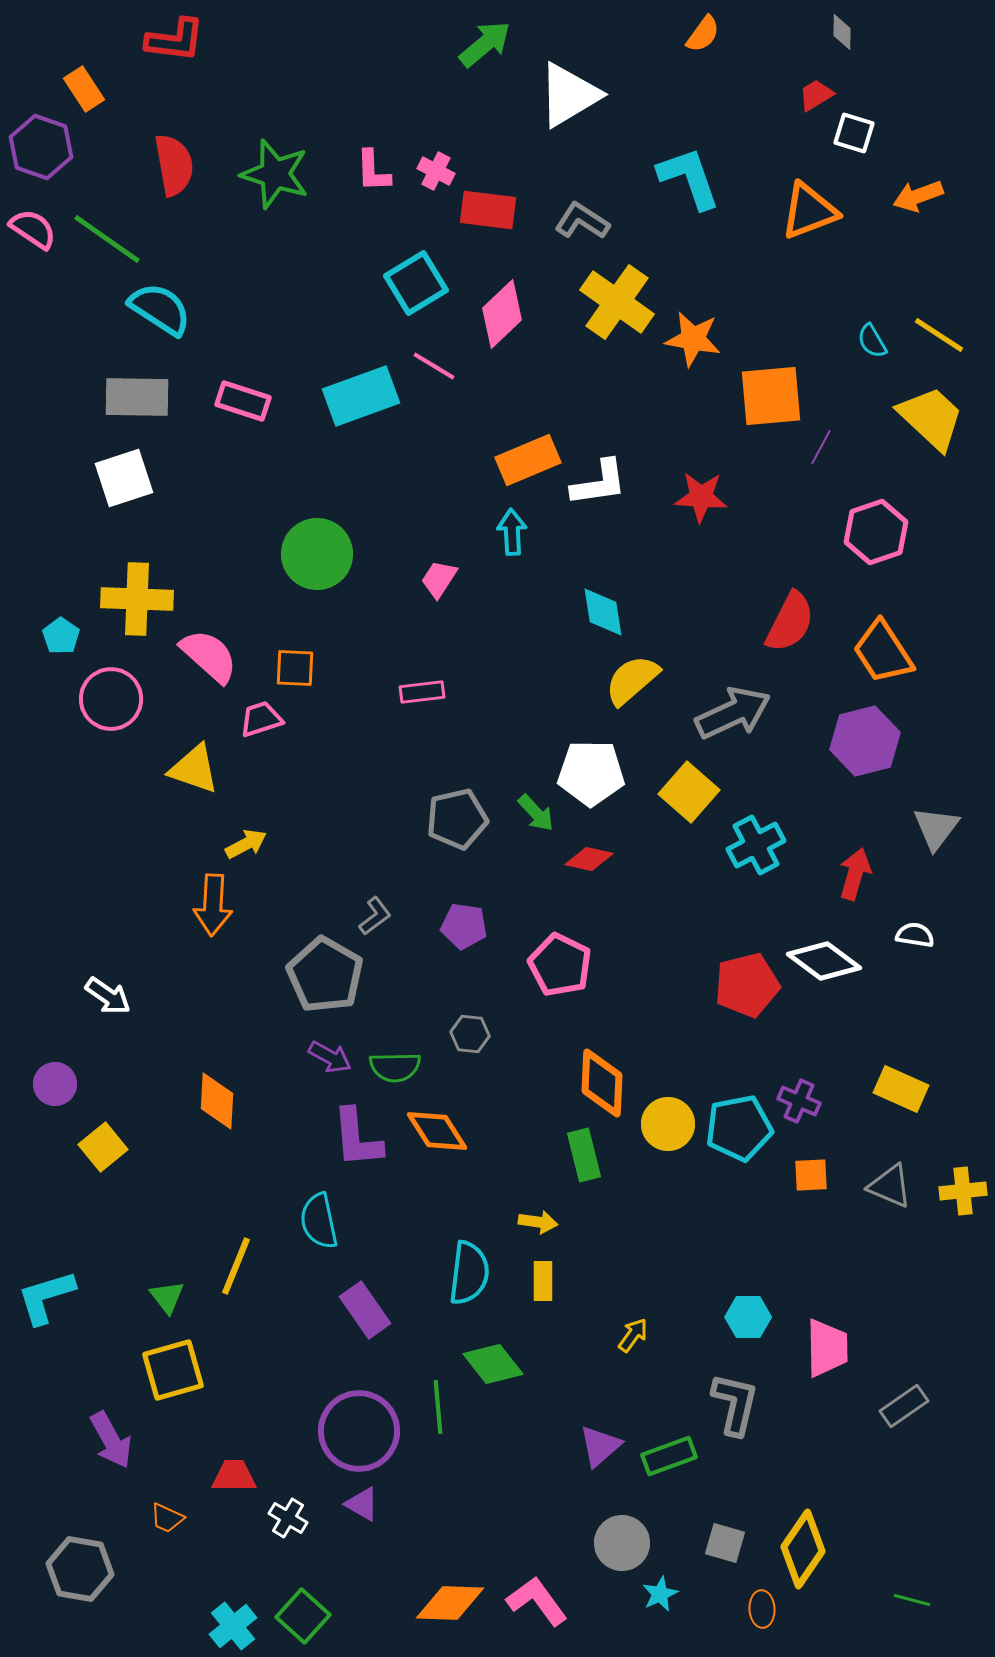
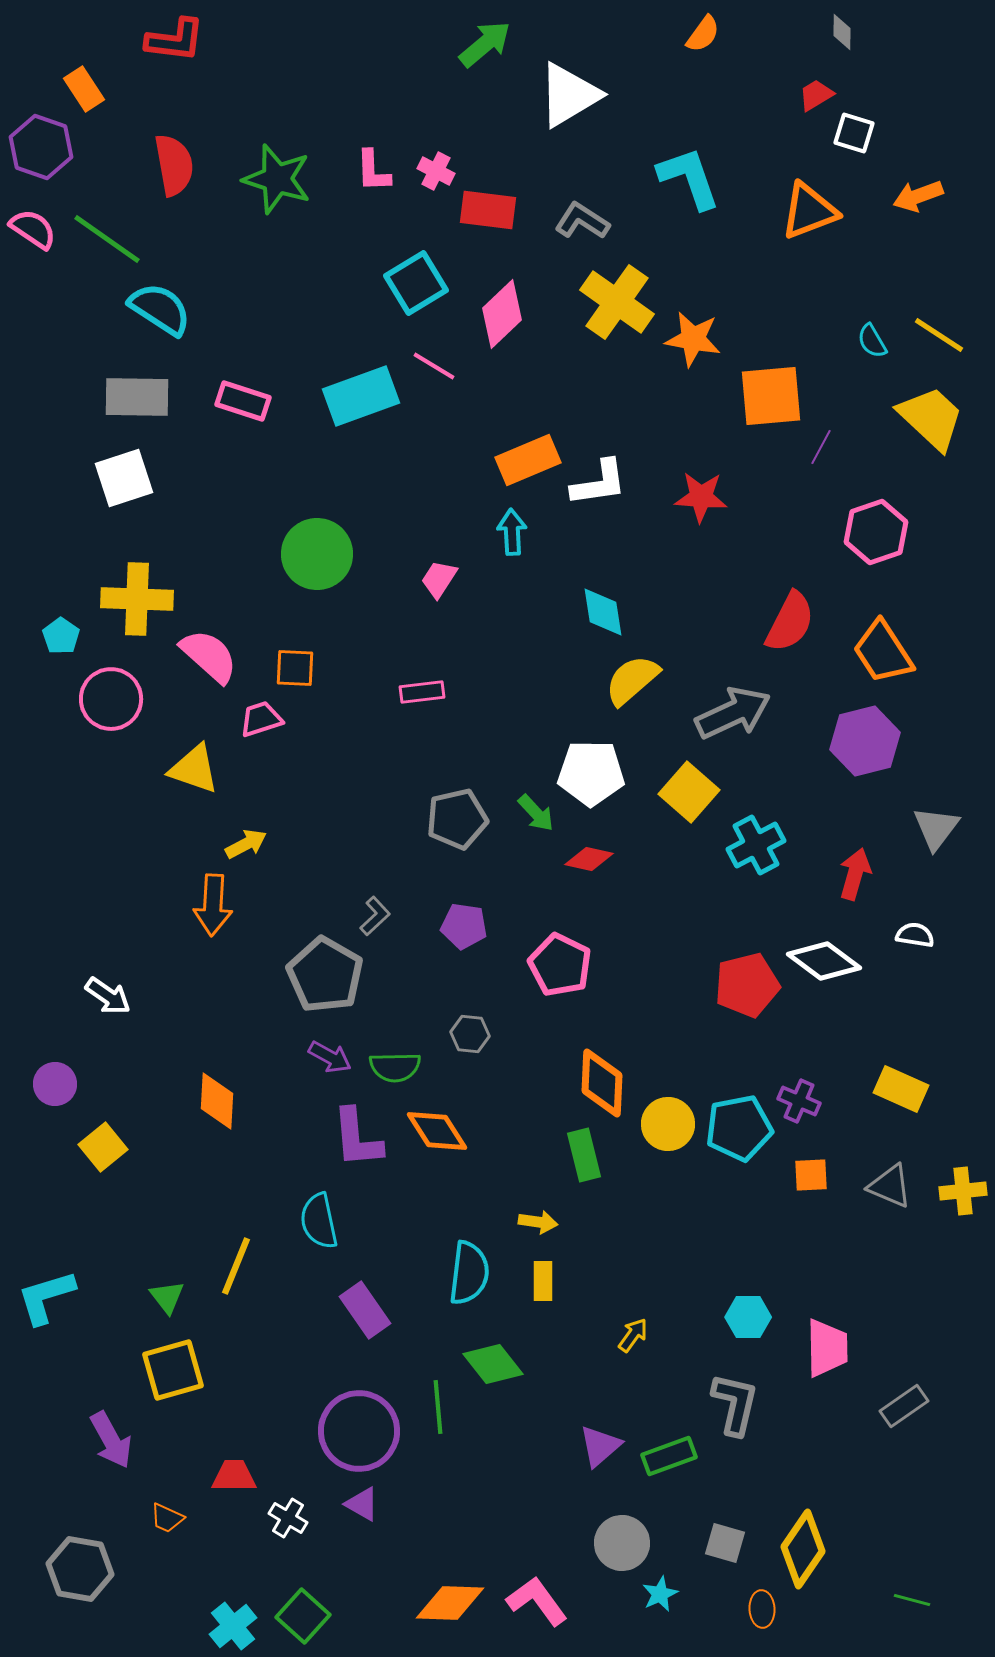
green star at (275, 174): moved 2 px right, 5 px down
gray L-shape at (375, 916): rotated 6 degrees counterclockwise
